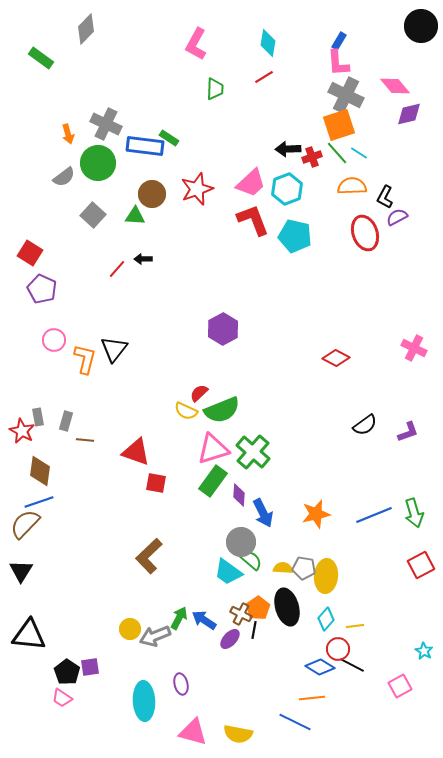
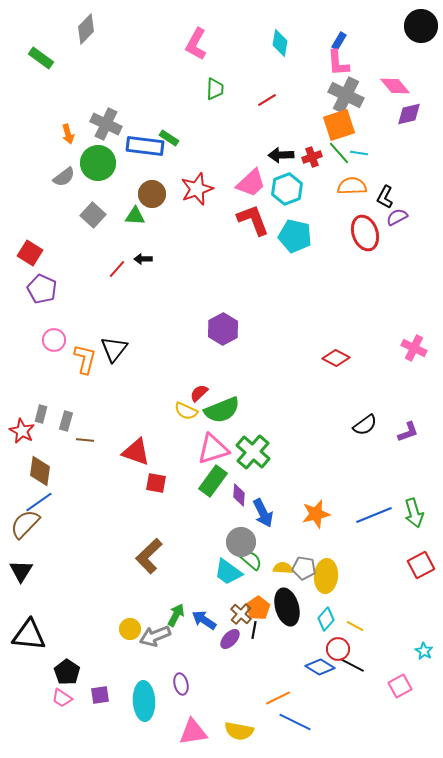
cyan diamond at (268, 43): moved 12 px right
red line at (264, 77): moved 3 px right, 23 px down
black arrow at (288, 149): moved 7 px left, 6 px down
green line at (337, 153): moved 2 px right
cyan line at (359, 153): rotated 24 degrees counterclockwise
gray rectangle at (38, 417): moved 3 px right, 3 px up; rotated 24 degrees clockwise
blue line at (39, 502): rotated 16 degrees counterclockwise
brown cross at (241, 614): rotated 15 degrees clockwise
green arrow at (179, 618): moved 3 px left, 3 px up
yellow line at (355, 626): rotated 36 degrees clockwise
purple square at (90, 667): moved 10 px right, 28 px down
orange line at (312, 698): moved 34 px left; rotated 20 degrees counterclockwise
pink triangle at (193, 732): rotated 24 degrees counterclockwise
yellow semicircle at (238, 734): moved 1 px right, 3 px up
